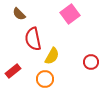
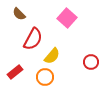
pink square: moved 3 px left, 4 px down; rotated 12 degrees counterclockwise
red semicircle: rotated 140 degrees counterclockwise
yellow semicircle: rotated 12 degrees clockwise
red rectangle: moved 2 px right, 1 px down
orange circle: moved 2 px up
